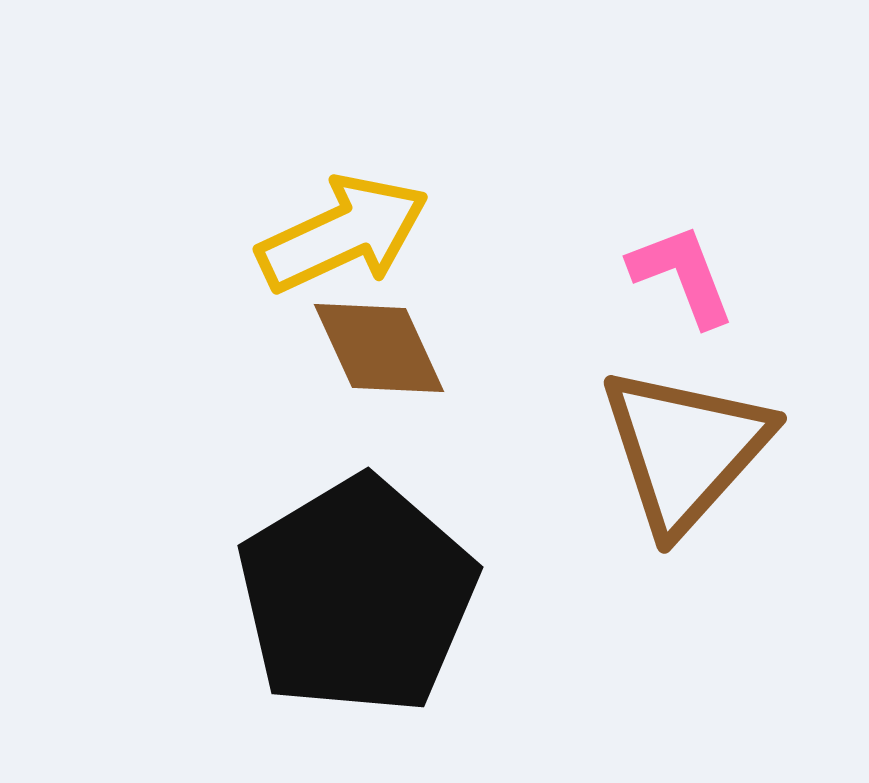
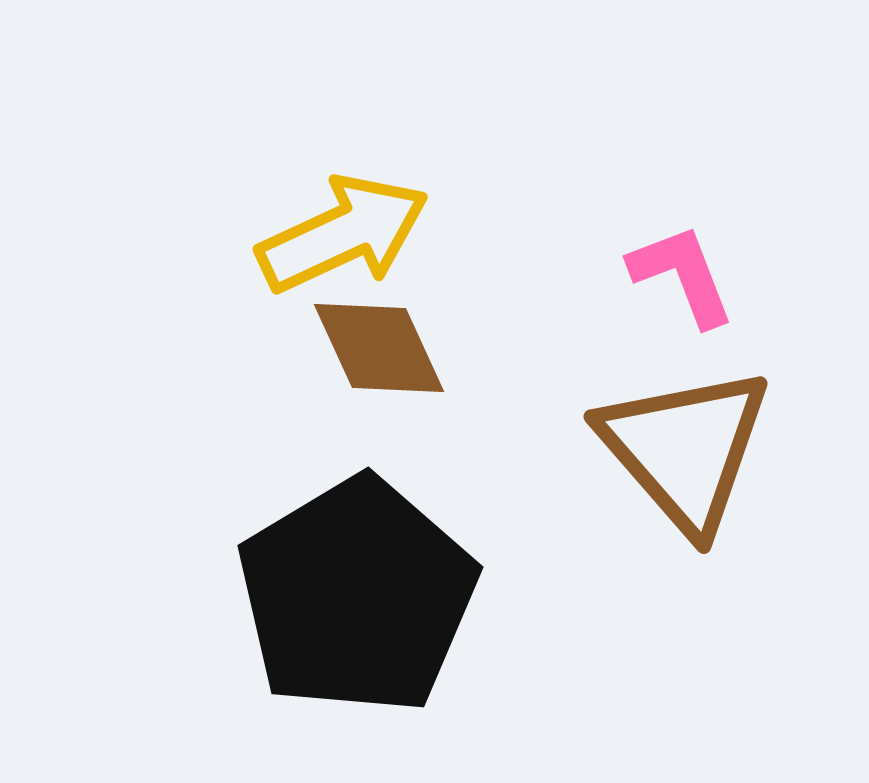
brown triangle: rotated 23 degrees counterclockwise
